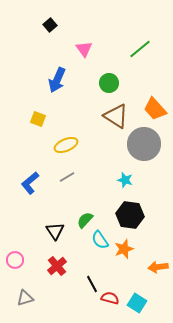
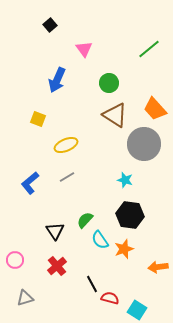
green line: moved 9 px right
brown triangle: moved 1 px left, 1 px up
cyan square: moved 7 px down
